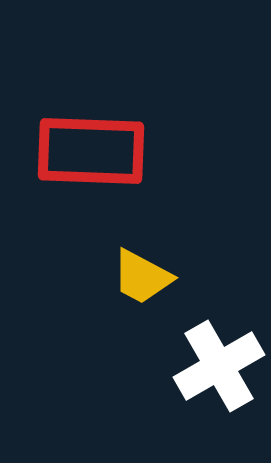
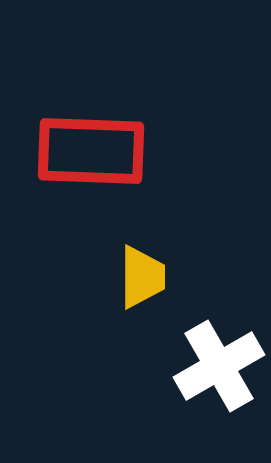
yellow trapezoid: rotated 118 degrees counterclockwise
